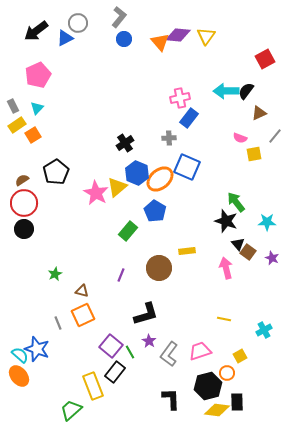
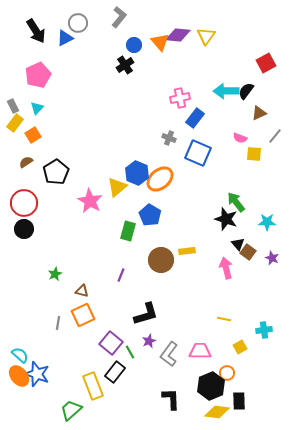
black arrow at (36, 31): rotated 85 degrees counterclockwise
blue circle at (124, 39): moved 10 px right, 6 px down
red square at (265, 59): moved 1 px right, 4 px down
blue rectangle at (189, 118): moved 6 px right
yellow rectangle at (17, 125): moved 2 px left, 2 px up; rotated 18 degrees counterclockwise
gray cross at (169, 138): rotated 24 degrees clockwise
black cross at (125, 143): moved 78 px up
yellow square at (254, 154): rotated 14 degrees clockwise
blue square at (187, 167): moved 11 px right, 14 px up
brown semicircle at (22, 180): moved 4 px right, 18 px up
pink star at (96, 193): moved 6 px left, 8 px down
blue pentagon at (155, 211): moved 5 px left, 4 px down
black star at (226, 221): moved 2 px up
green rectangle at (128, 231): rotated 24 degrees counterclockwise
brown circle at (159, 268): moved 2 px right, 8 px up
gray line at (58, 323): rotated 32 degrees clockwise
cyan cross at (264, 330): rotated 21 degrees clockwise
purple star at (149, 341): rotated 16 degrees clockwise
purple square at (111, 346): moved 3 px up
blue star at (37, 349): moved 25 px down
pink trapezoid at (200, 351): rotated 20 degrees clockwise
yellow square at (240, 356): moved 9 px up
black hexagon at (208, 386): moved 3 px right; rotated 8 degrees counterclockwise
black rectangle at (237, 402): moved 2 px right, 1 px up
yellow diamond at (217, 410): moved 2 px down
